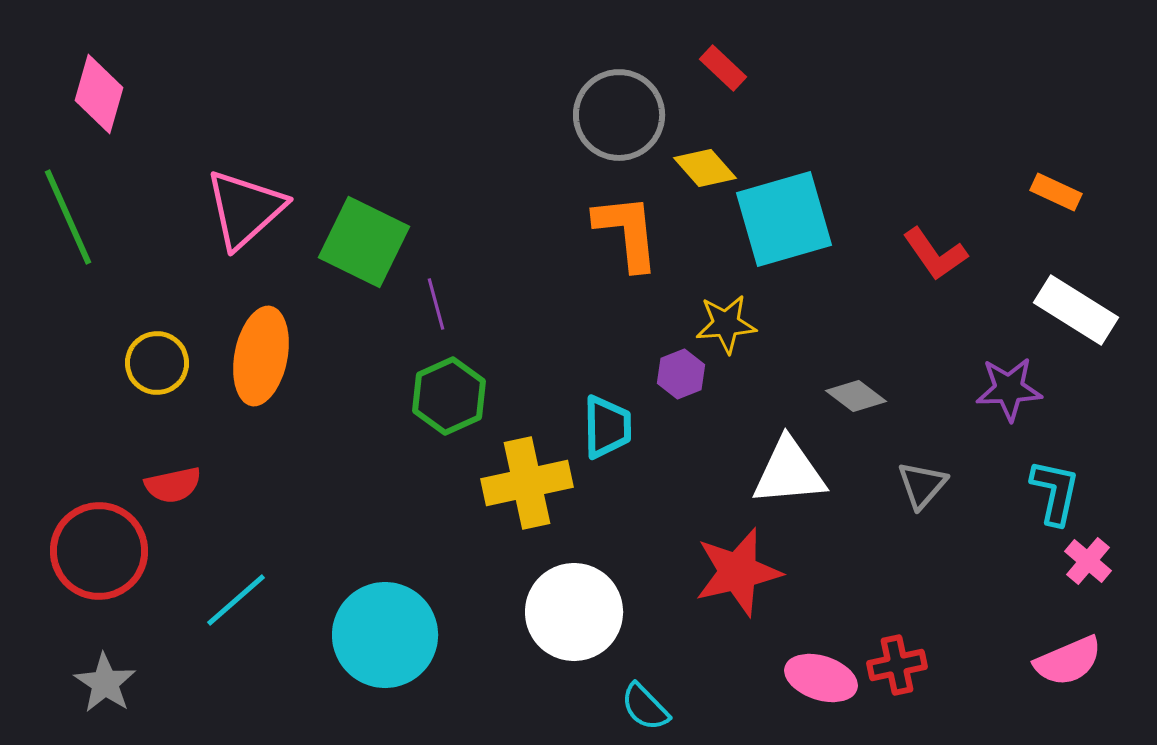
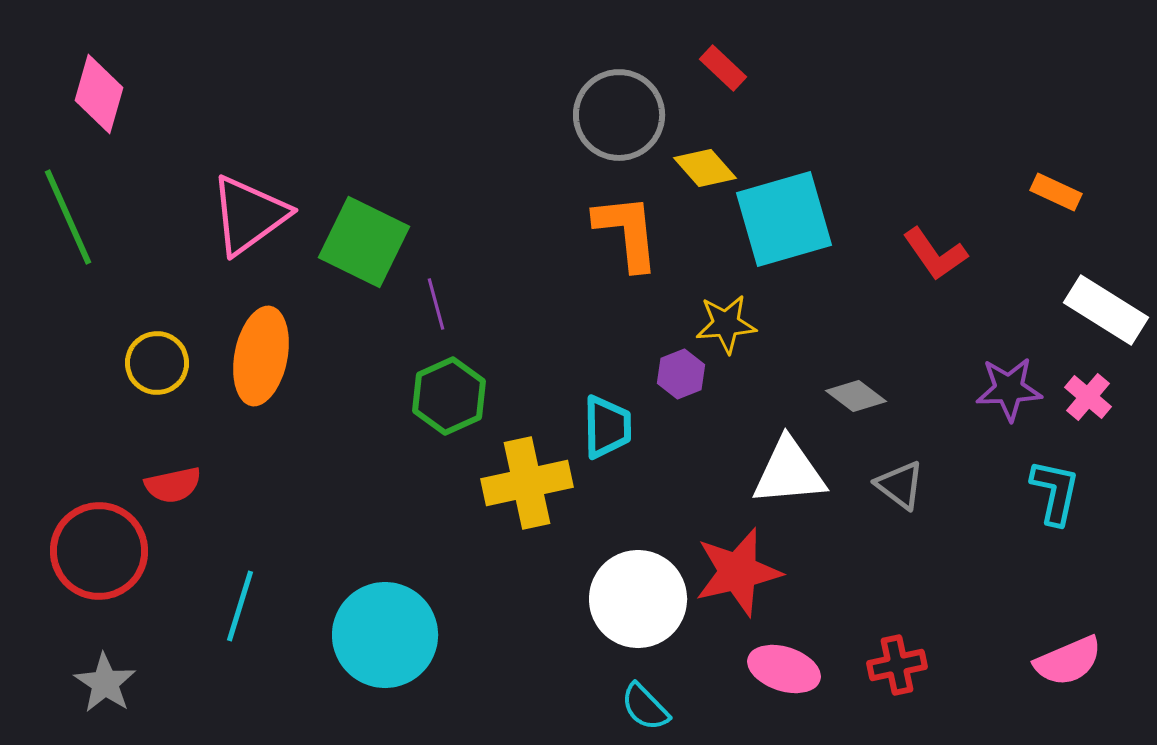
pink triangle: moved 4 px right, 6 px down; rotated 6 degrees clockwise
white rectangle: moved 30 px right
gray triangle: moved 22 px left; rotated 34 degrees counterclockwise
pink cross: moved 164 px up
cyan line: moved 4 px right, 6 px down; rotated 32 degrees counterclockwise
white circle: moved 64 px right, 13 px up
pink ellipse: moved 37 px left, 9 px up
